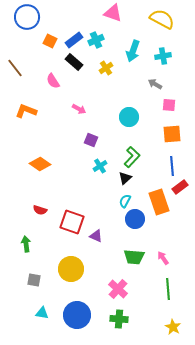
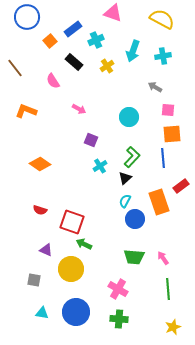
blue rectangle at (74, 40): moved 1 px left, 11 px up
orange square at (50, 41): rotated 24 degrees clockwise
yellow cross at (106, 68): moved 1 px right, 2 px up
gray arrow at (155, 84): moved 3 px down
pink square at (169, 105): moved 1 px left, 5 px down
blue line at (172, 166): moved 9 px left, 8 px up
red rectangle at (180, 187): moved 1 px right, 1 px up
purple triangle at (96, 236): moved 50 px left, 14 px down
green arrow at (26, 244): moved 58 px right; rotated 56 degrees counterclockwise
pink cross at (118, 289): rotated 12 degrees counterclockwise
blue circle at (77, 315): moved 1 px left, 3 px up
yellow star at (173, 327): rotated 21 degrees clockwise
